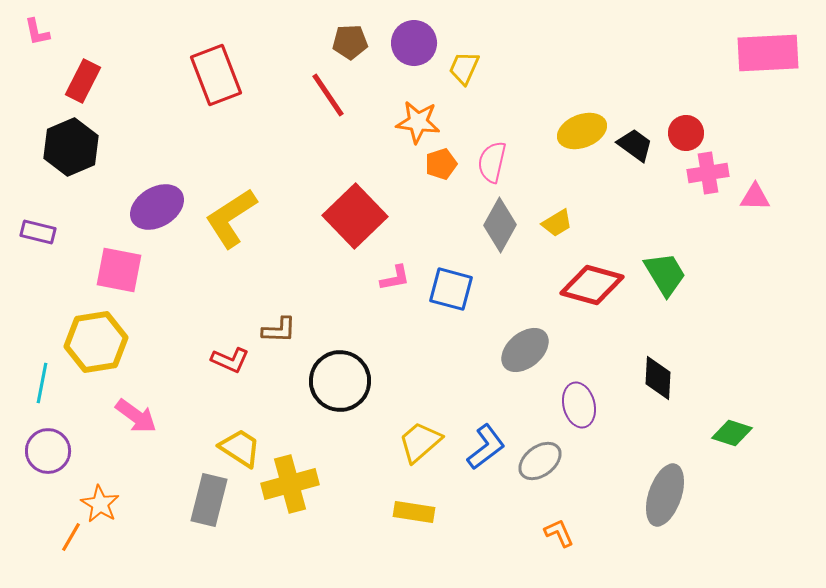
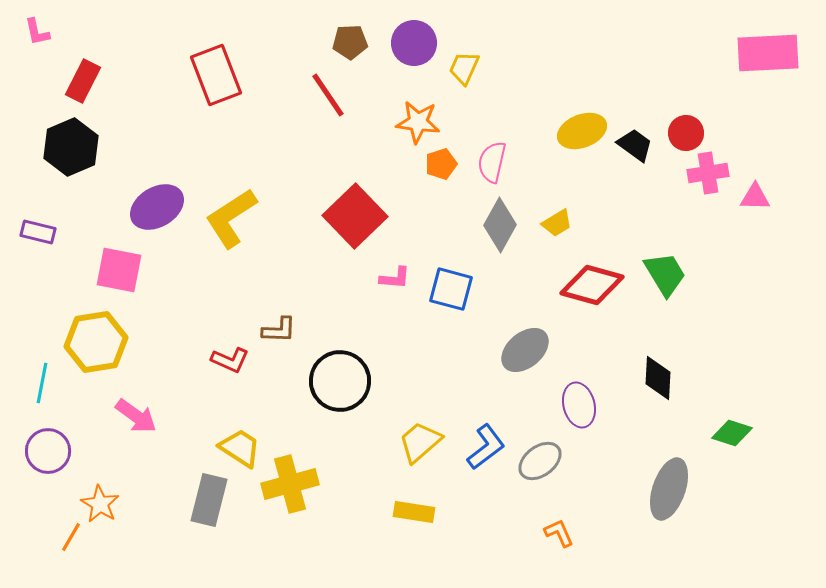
pink L-shape at (395, 278): rotated 16 degrees clockwise
gray ellipse at (665, 495): moved 4 px right, 6 px up
